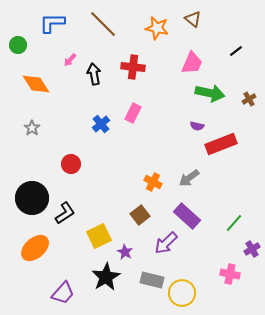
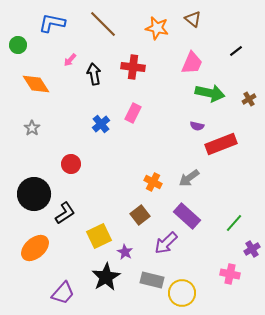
blue L-shape: rotated 12 degrees clockwise
black circle: moved 2 px right, 4 px up
